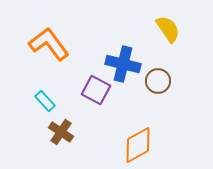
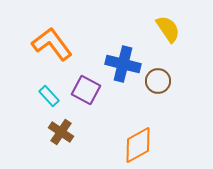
orange L-shape: moved 3 px right
purple square: moved 10 px left
cyan rectangle: moved 4 px right, 5 px up
